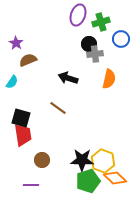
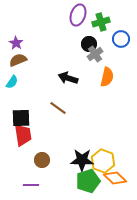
gray cross: rotated 28 degrees counterclockwise
brown semicircle: moved 10 px left
orange semicircle: moved 2 px left, 2 px up
black square: rotated 18 degrees counterclockwise
